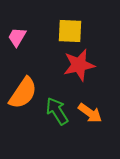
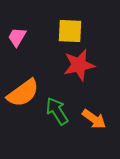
orange semicircle: rotated 20 degrees clockwise
orange arrow: moved 4 px right, 6 px down
